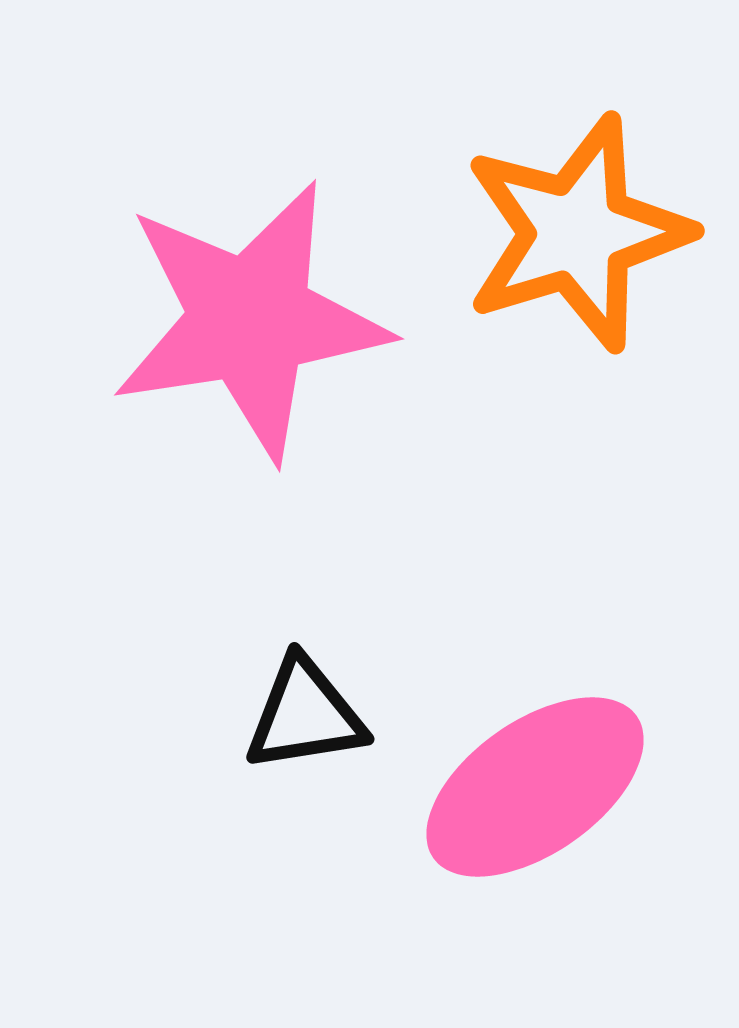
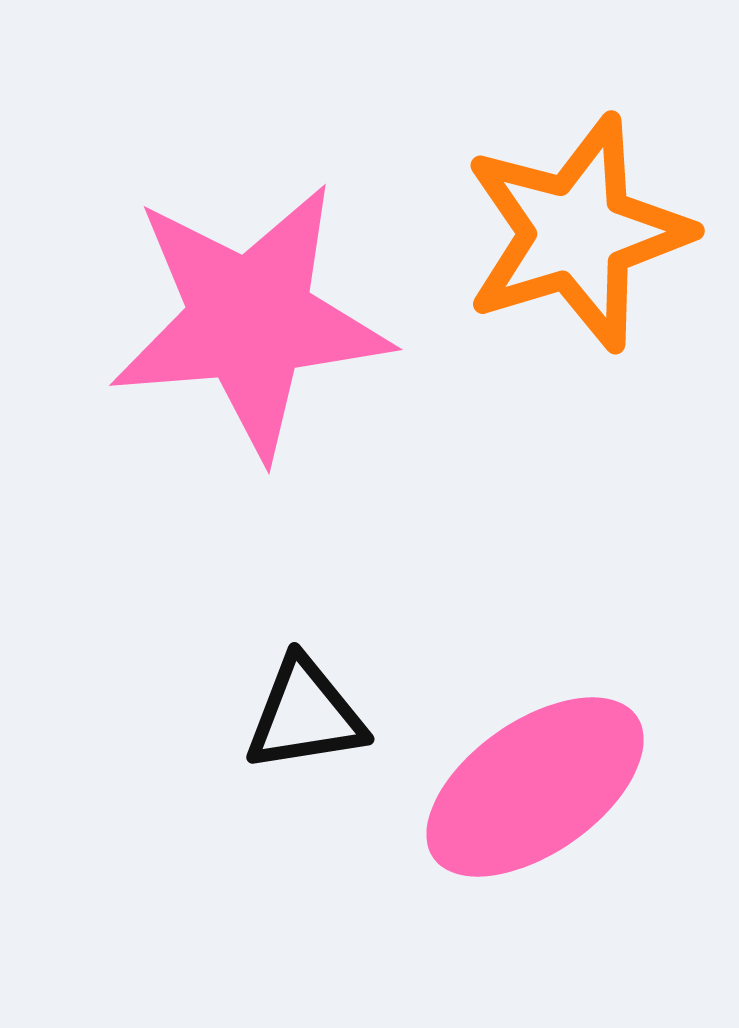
pink star: rotated 4 degrees clockwise
